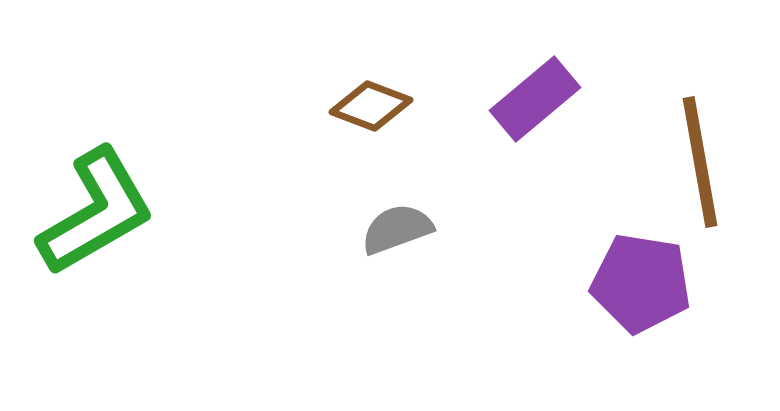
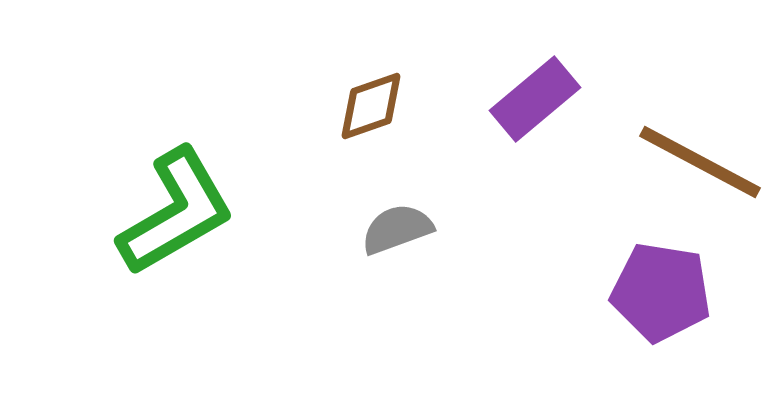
brown diamond: rotated 40 degrees counterclockwise
brown line: rotated 52 degrees counterclockwise
green L-shape: moved 80 px right
purple pentagon: moved 20 px right, 9 px down
